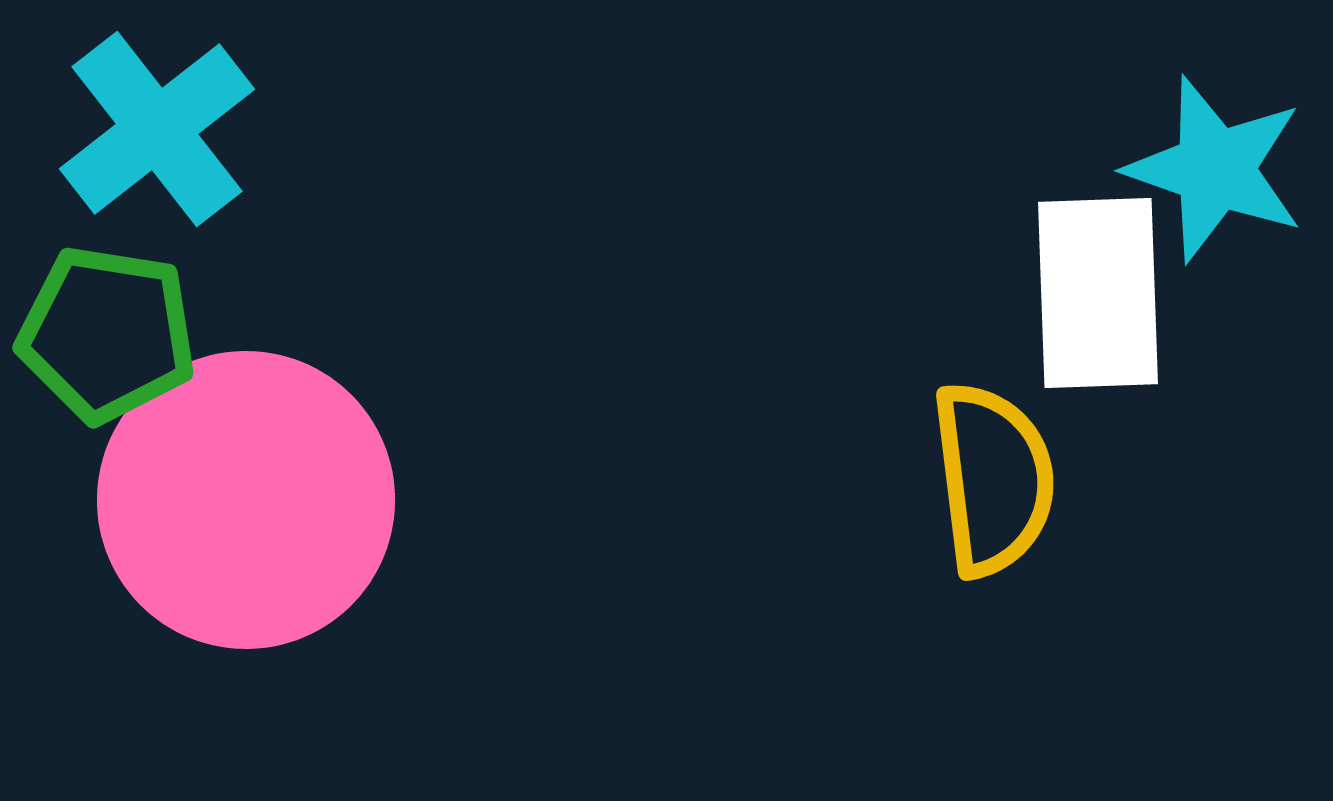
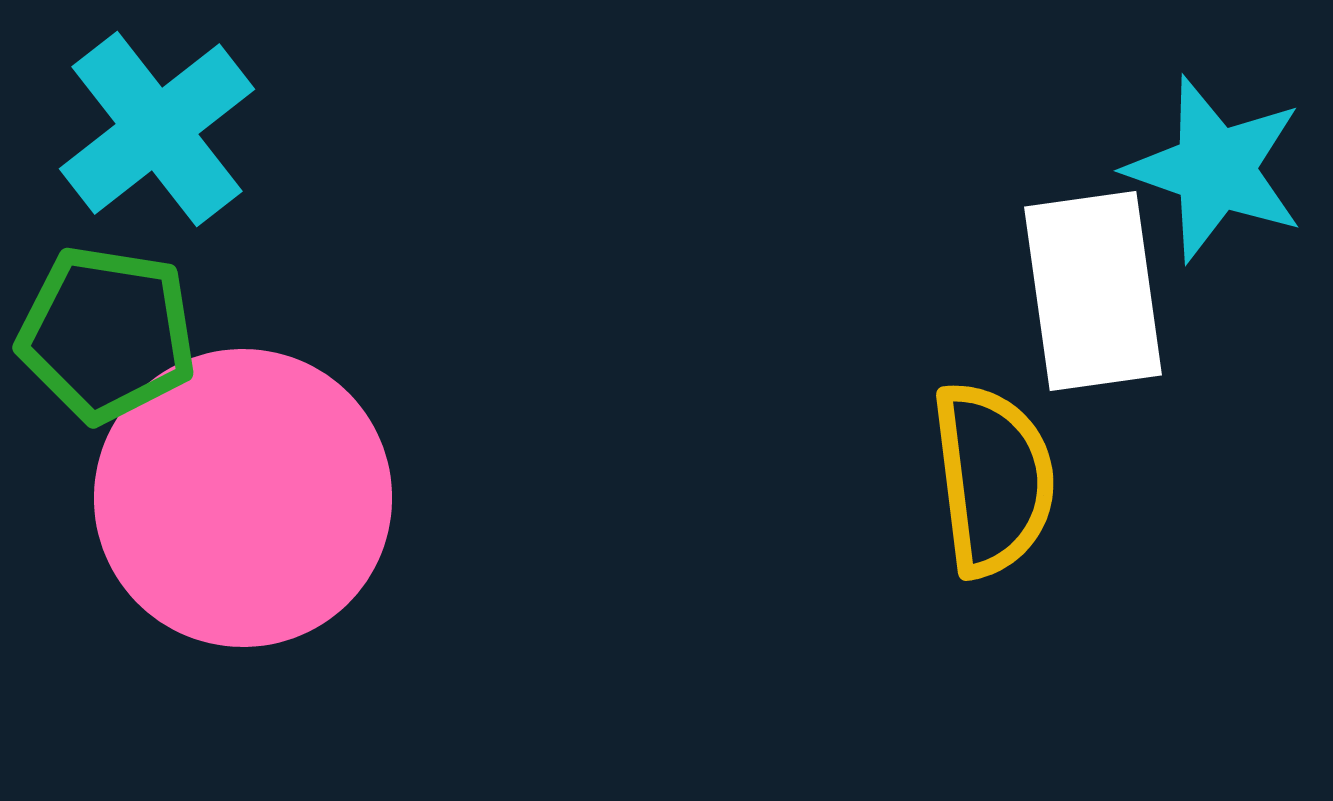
white rectangle: moved 5 px left, 2 px up; rotated 6 degrees counterclockwise
pink circle: moved 3 px left, 2 px up
